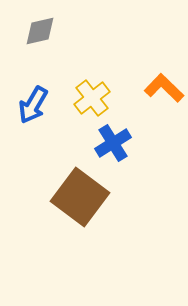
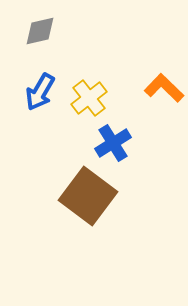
yellow cross: moved 3 px left
blue arrow: moved 7 px right, 13 px up
brown square: moved 8 px right, 1 px up
